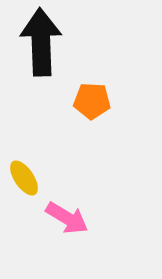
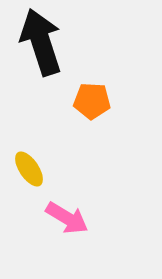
black arrow: rotated 16 degrees counterclockwise
yellow ellipse: moved 5 px right, 9 px up
